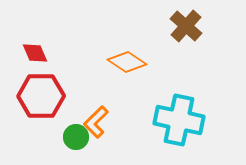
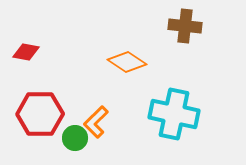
brown cross: moved 1 px left; rotated 36 degrees counterclockwise
red diamond: moved 9 px left, 1 px up; rotated 56 degrees counterclockwise
red hexagon: moved 1 px left, 18 px down
cyan cross: moved 5 px left, 6 px up
green circle: moved 1 px left, 1 px down
